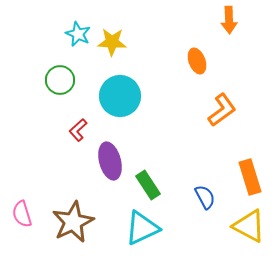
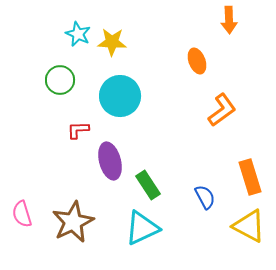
red L-shape: rotated 40 degrees clockwise
